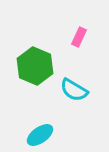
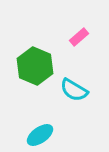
pink rectangle: rotated 24 degrees clockwise
